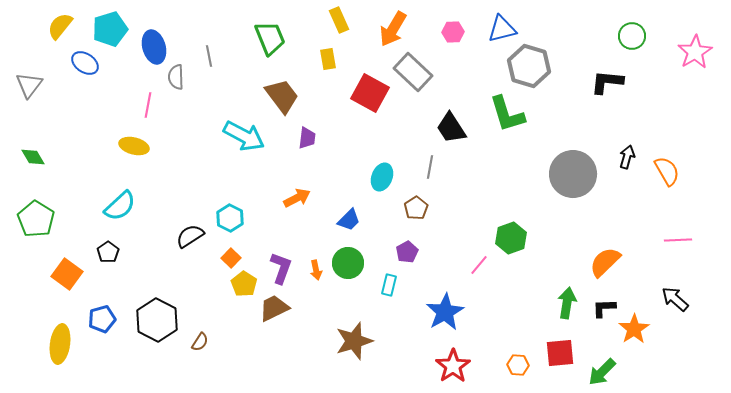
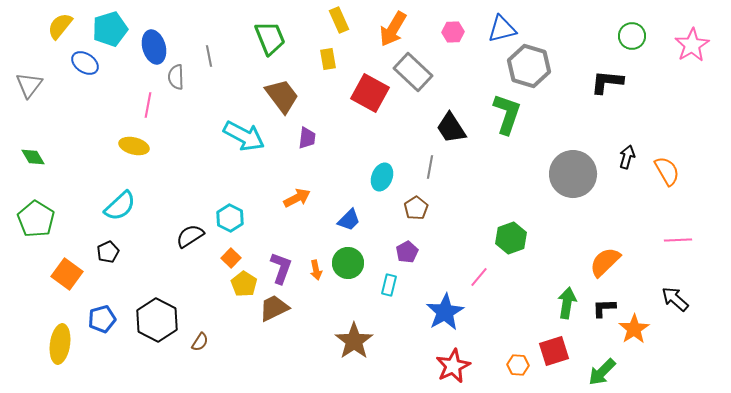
pink star at (695, 52): moved 3 px left, 7 px up
green L-shape at (507, 114): rotated 144 degrees counterclockwise
black pentagon at (108, 252): rotated 10 degrees clockwise
pink line at (479, 265): moved 12 px down
brown star at (354, 341): rotated 18 degrees counterclockwise
red square at (560, 353): moved 6 px left, 2 px up; rotated 12 degrees counterclockwise
red star at (453, 366): rotated 8 degrees clockwise
